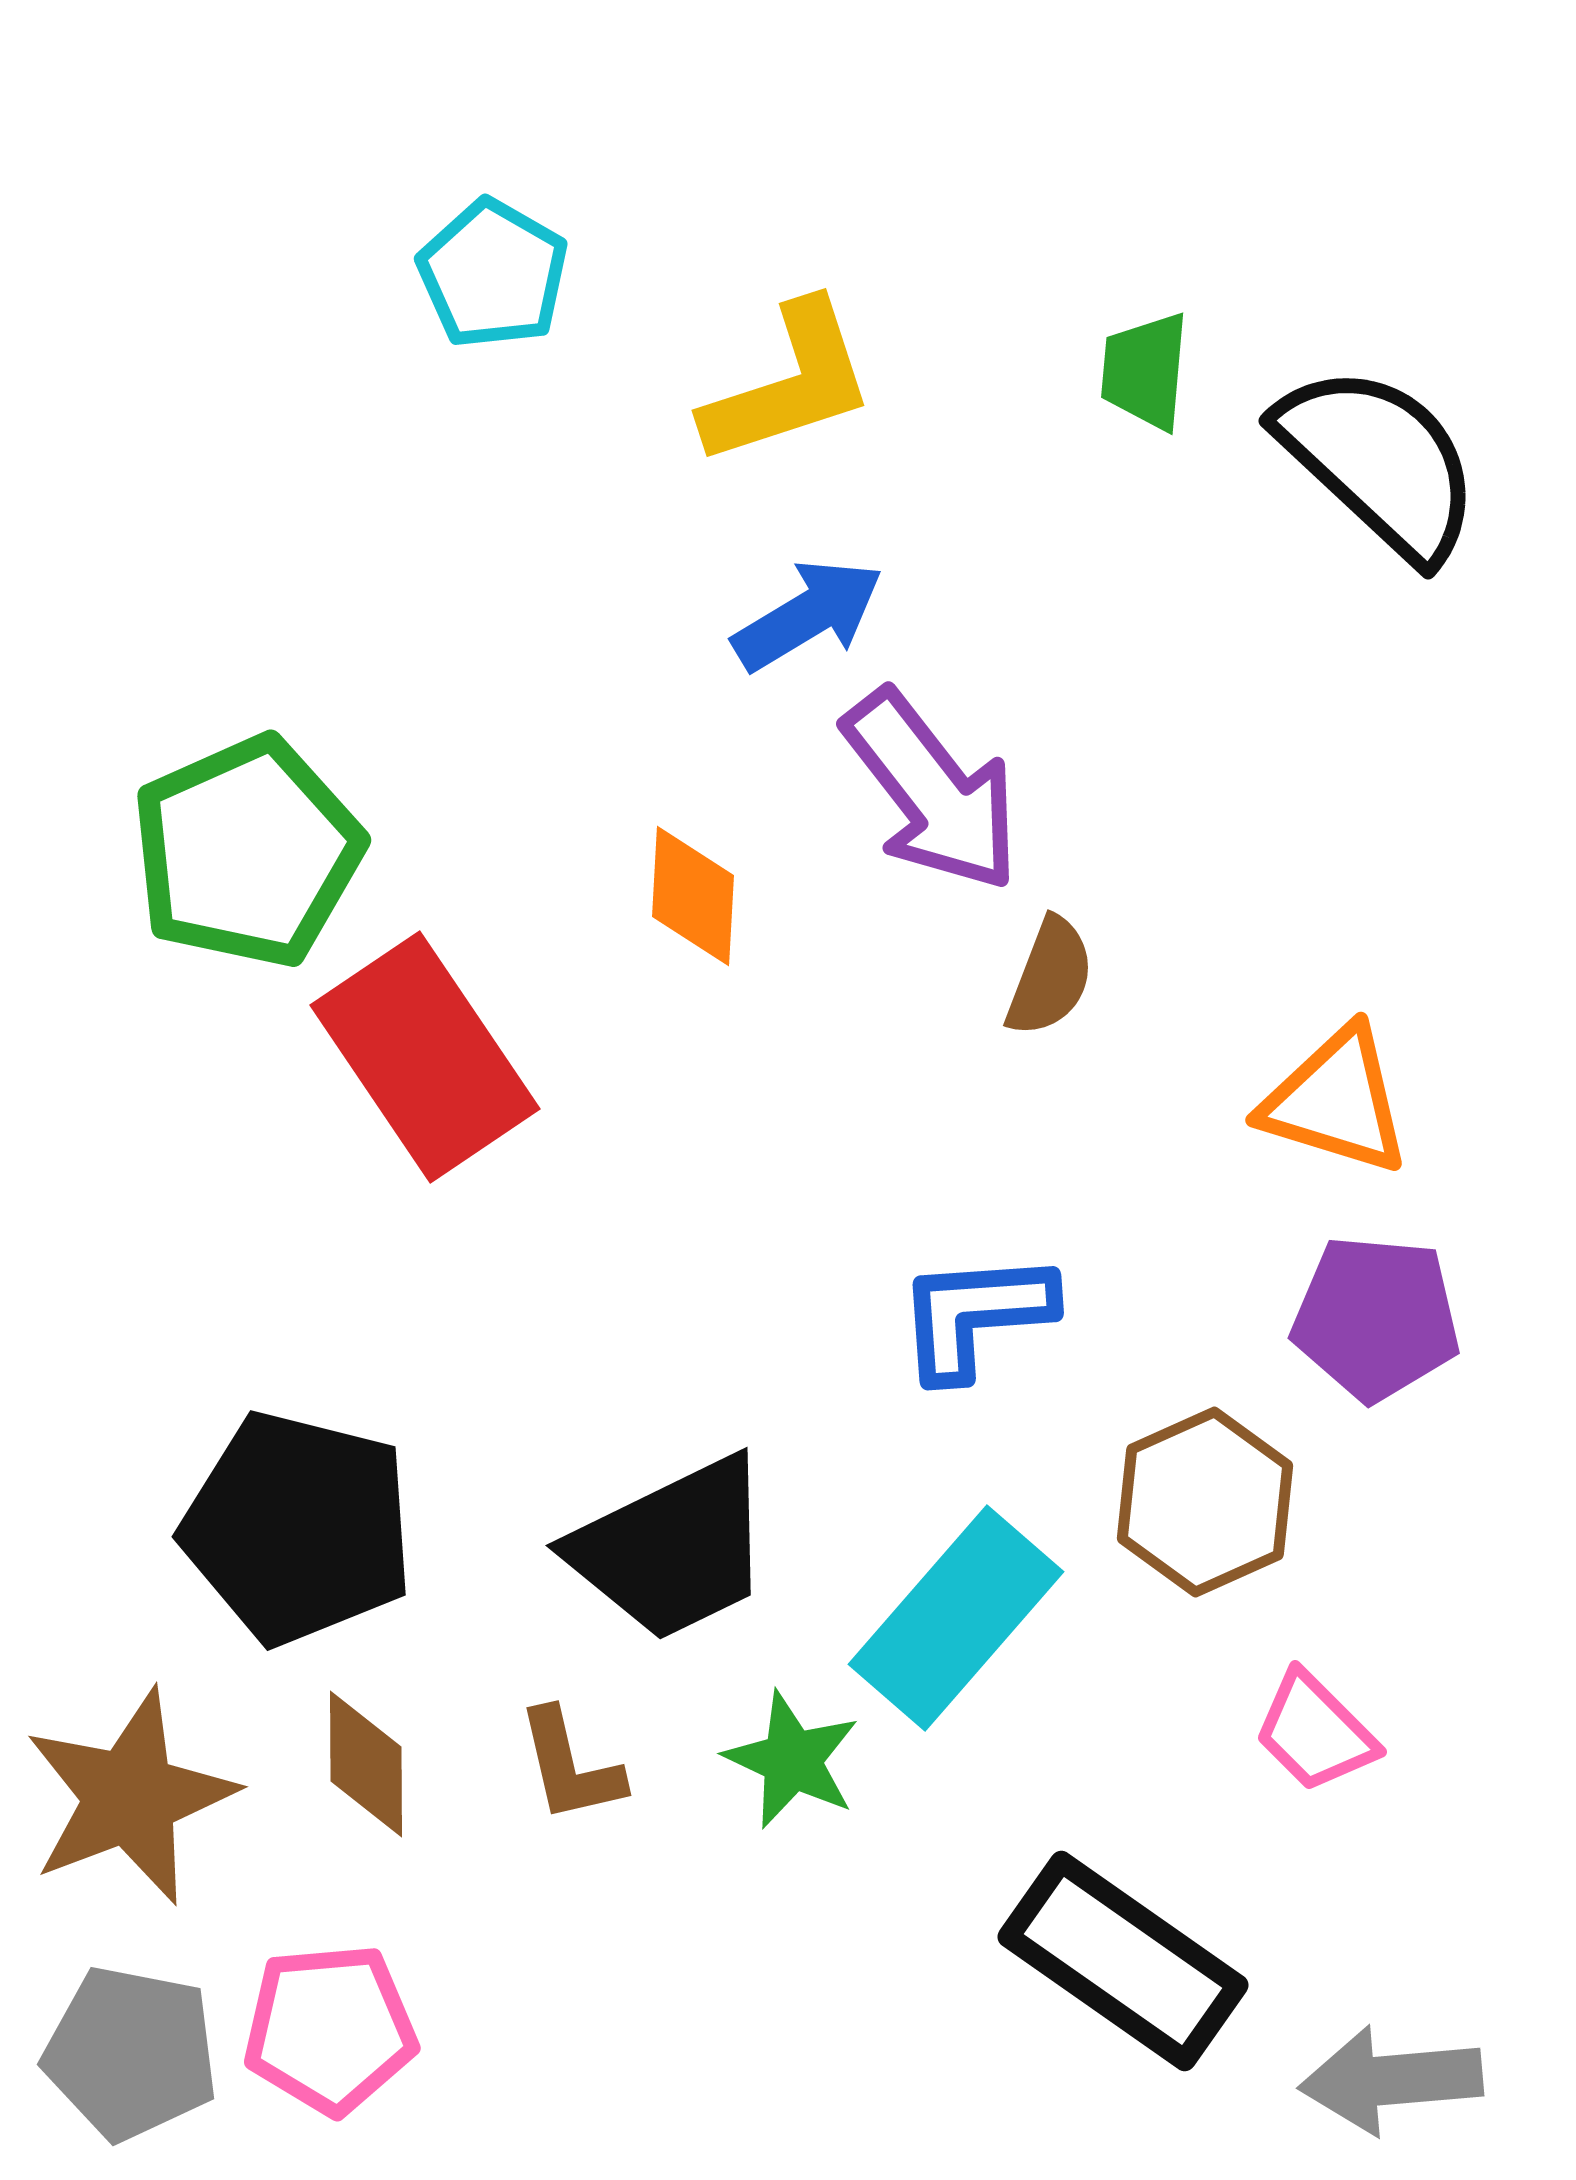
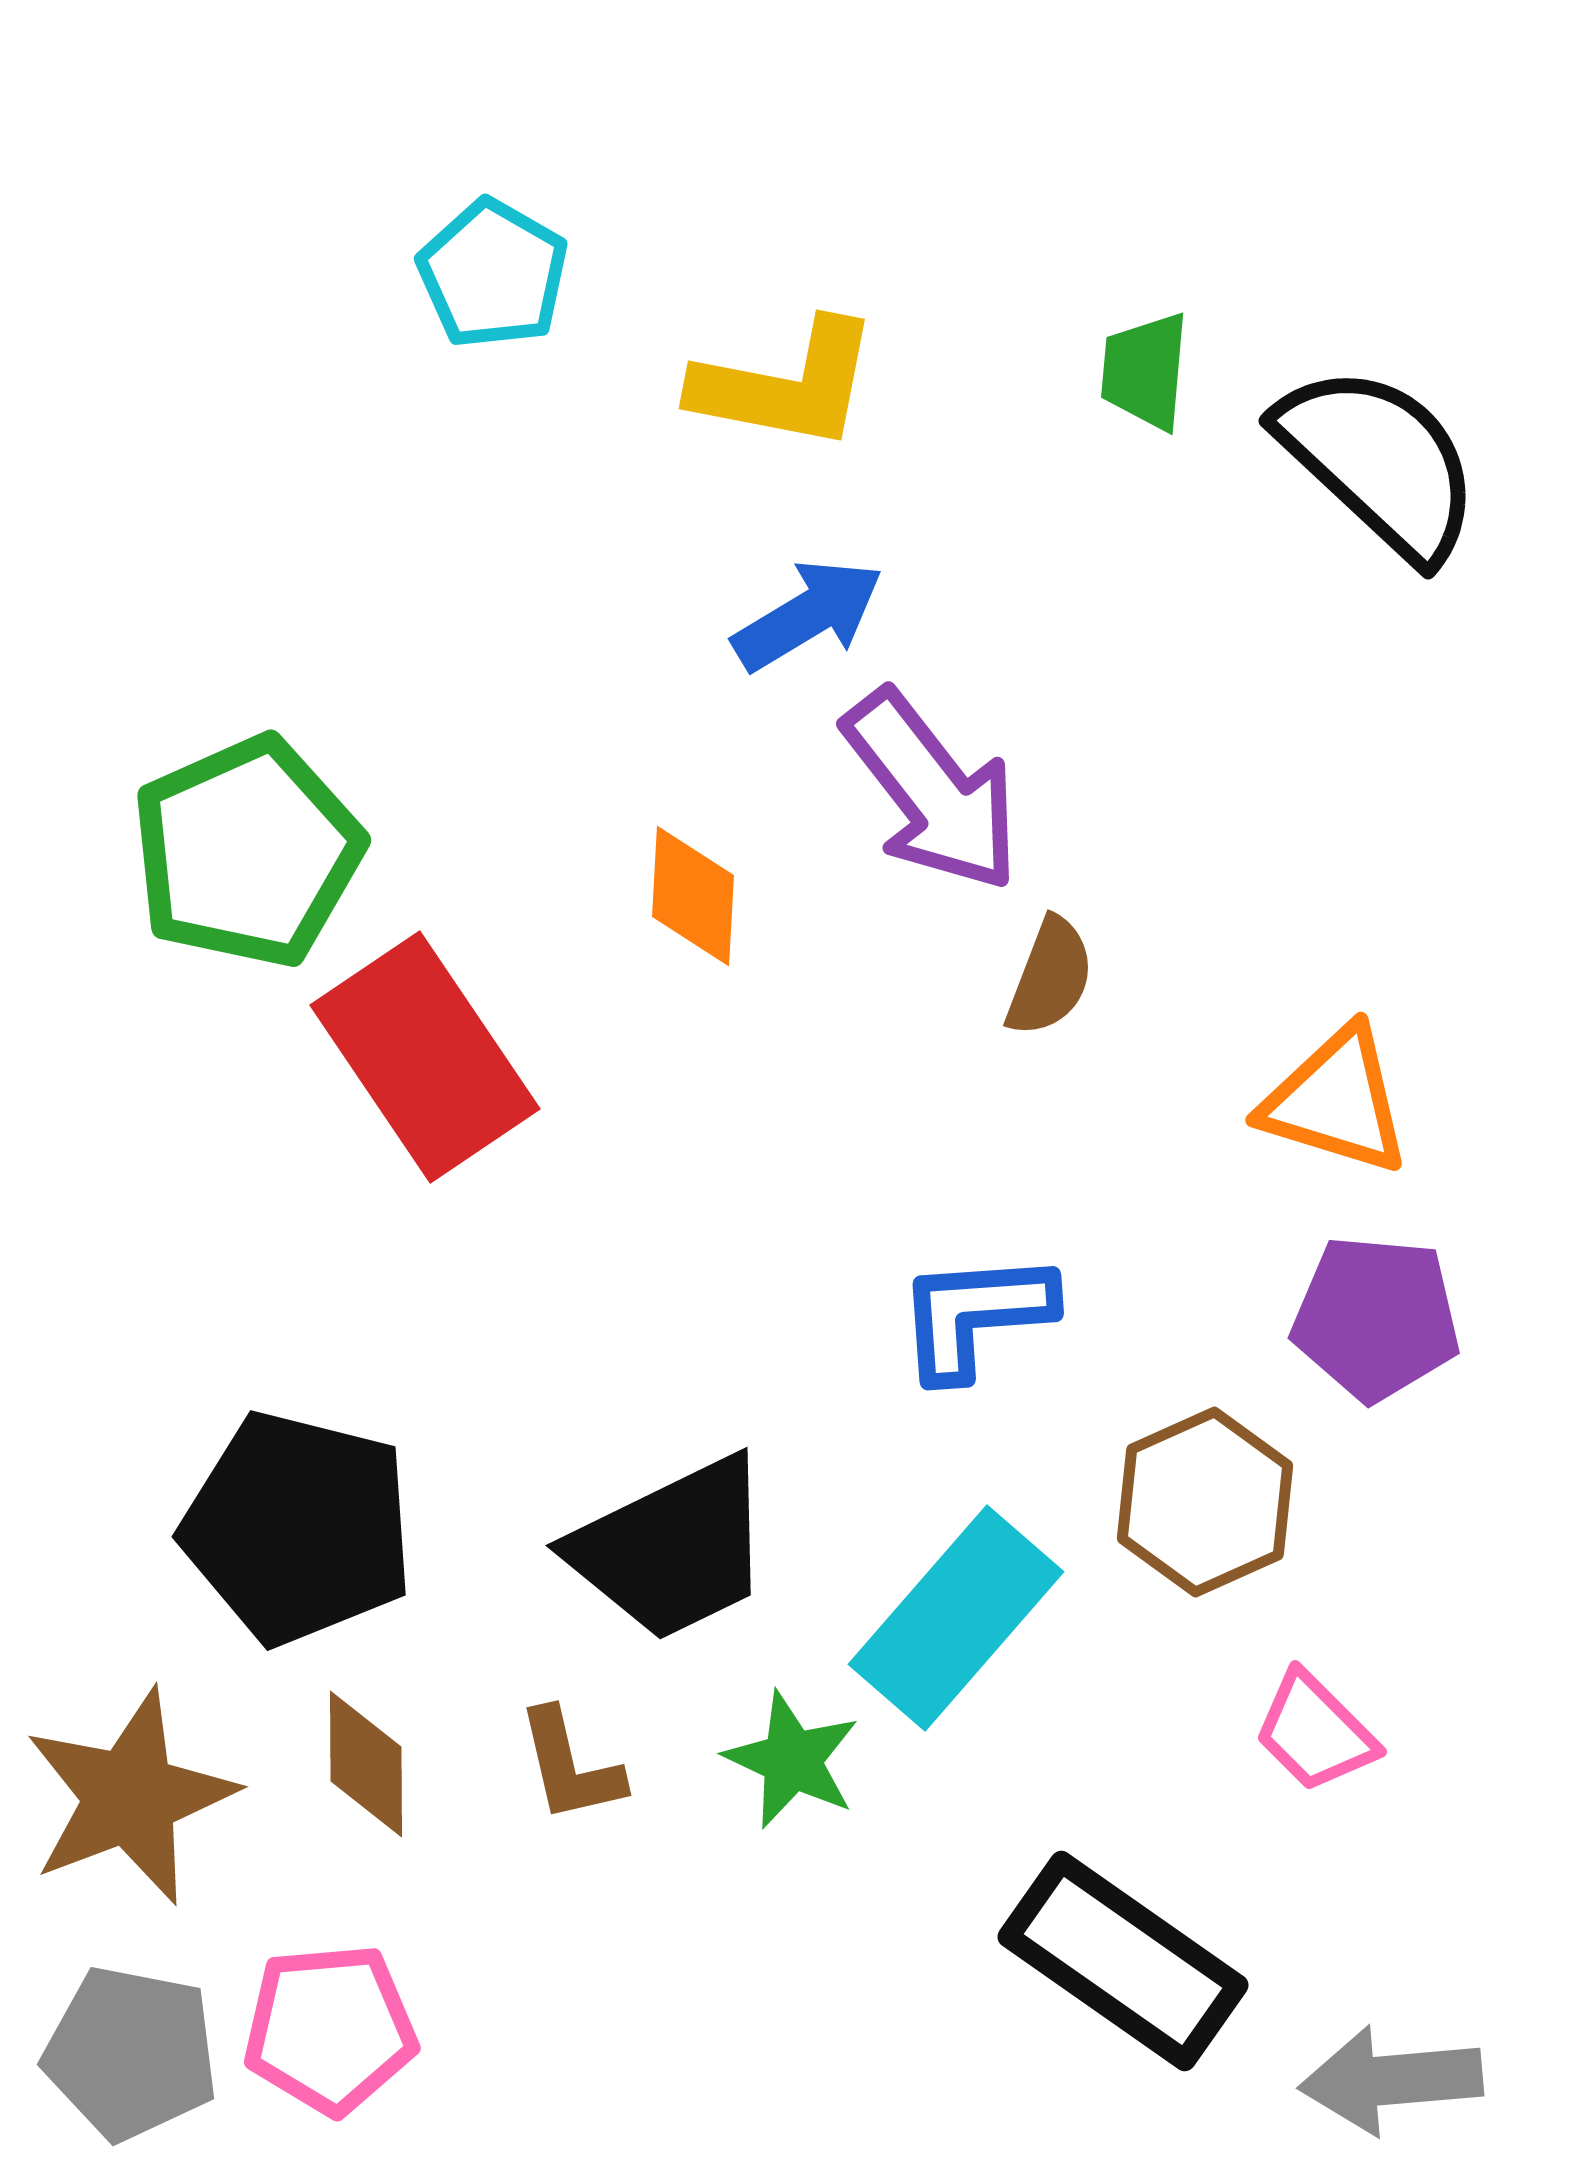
yellow L-shape: moved 3 px left, 1 px down; rotated 29 degrees clockwise
